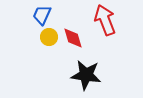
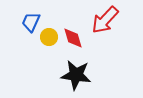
blue trapezoid: moved 11 px left, 7 px down
red arrow: rotated 116 degrees counterclockwise
black star: moved 10 px left
